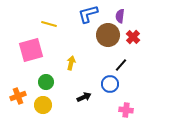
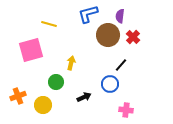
green circle: moved 10 px right
